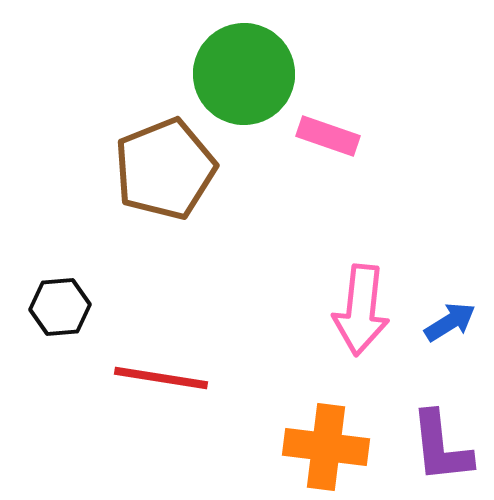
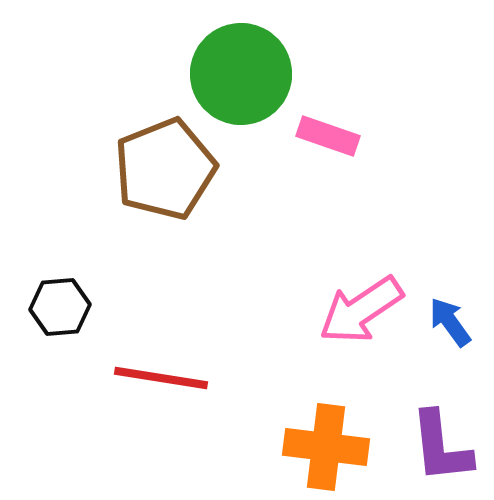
green circle: moved 3 px left
pink arrow: rotated 50 degrees clockwise
blue arrow: rotated 94 degrees counterclockwise
